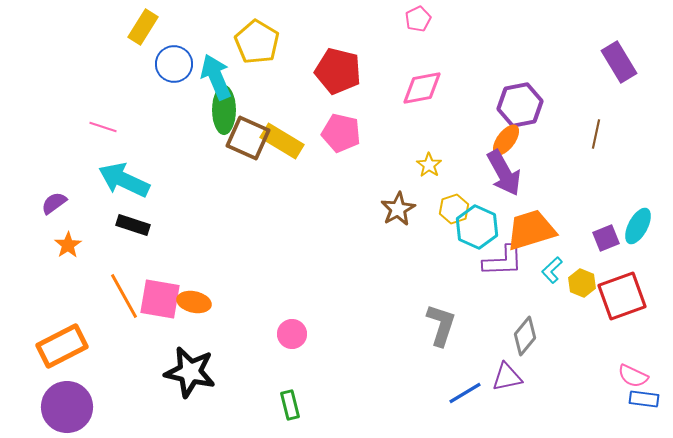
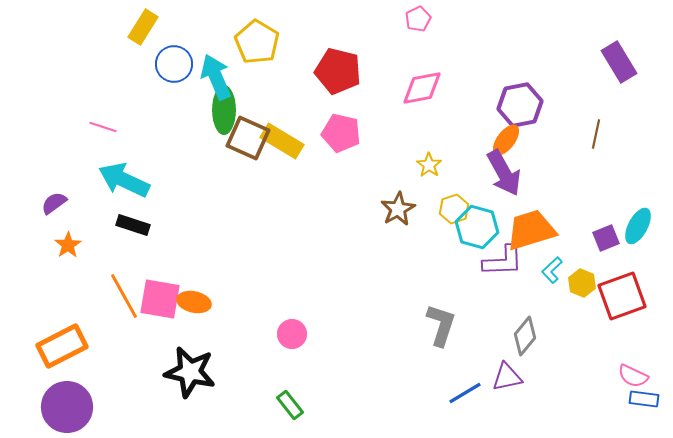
cyan hexagon at (477, 227): rotated 9 degrees counterclockwise
green rectangle at (290, 405): rotated 24 degrees counterclockwise
